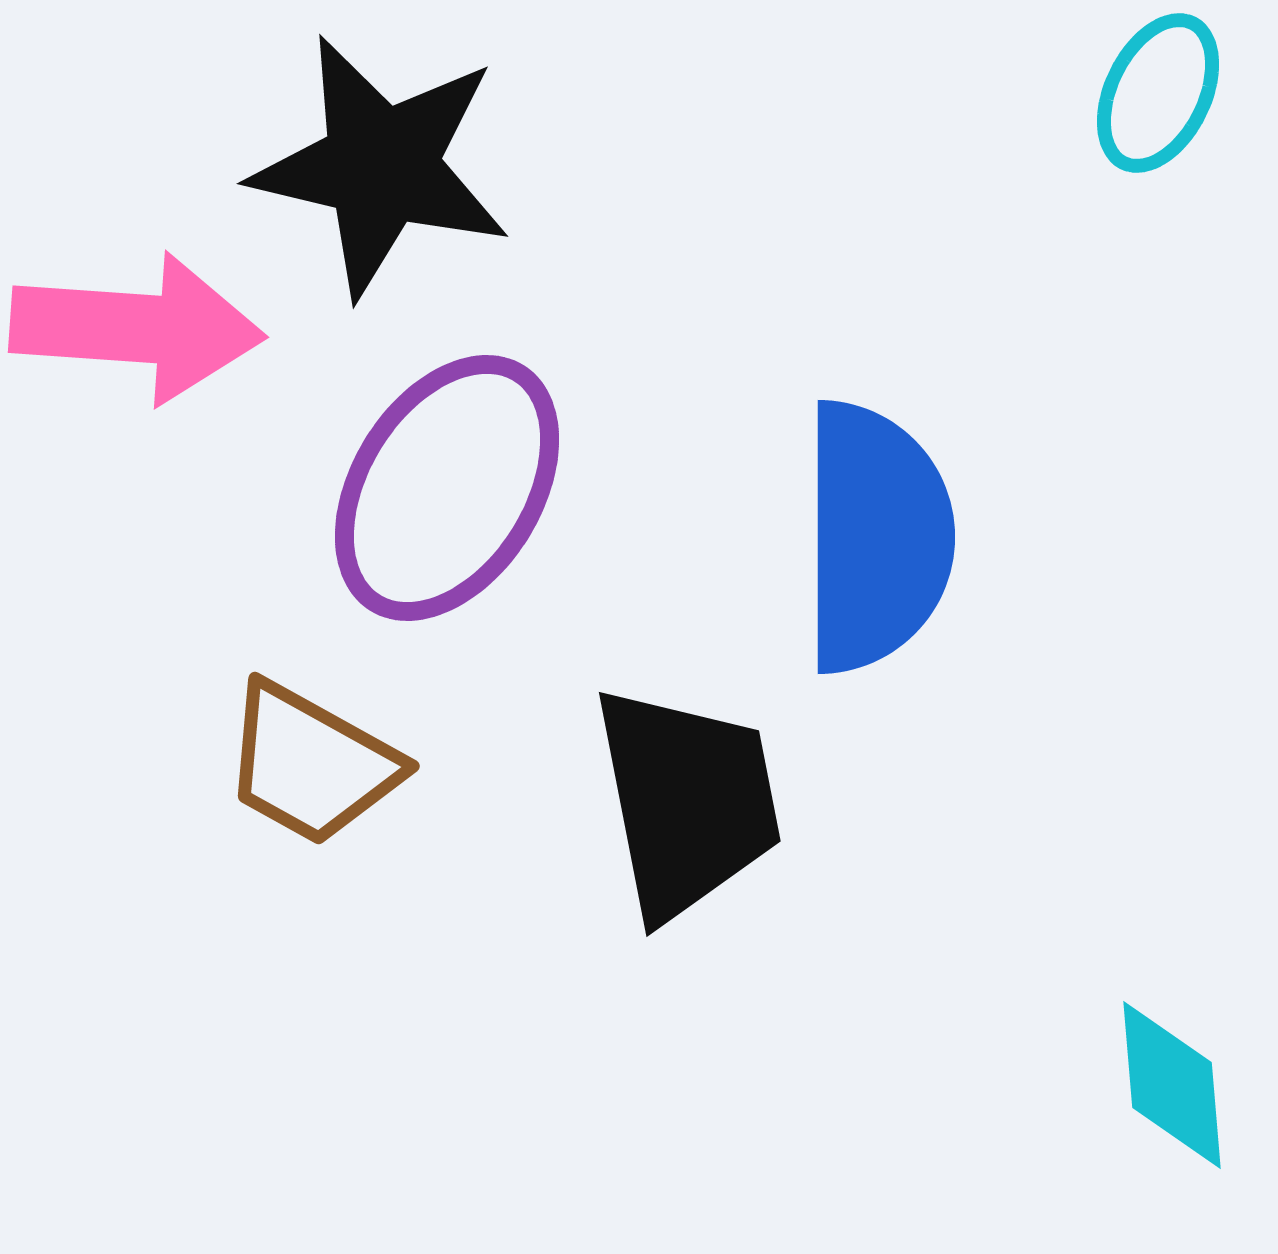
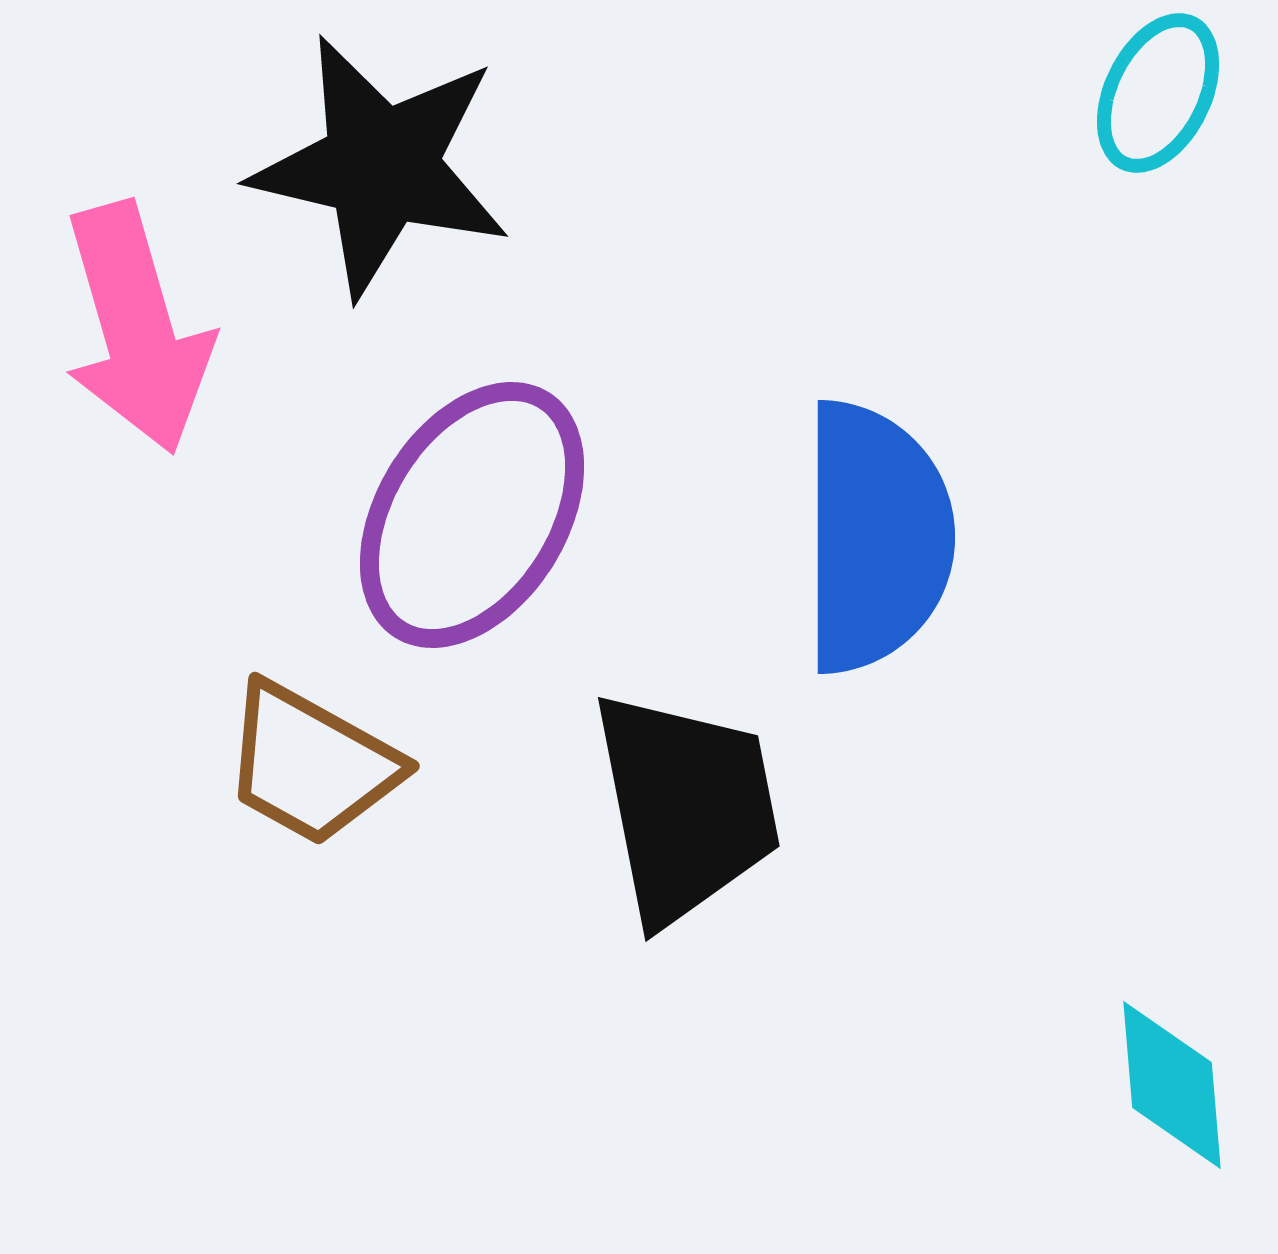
pink arrow: rotated 70 degrees clockwise
purple ellipse: moved 25 px right, 27 px down
black trapezoid: moved 1 px left, 5 px down
